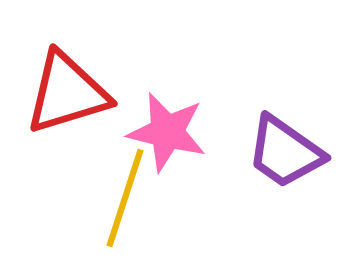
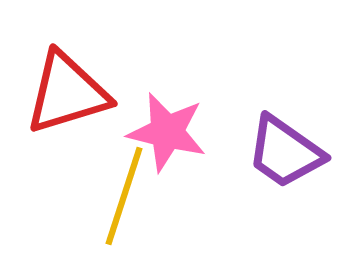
yellow line: moved 1 px left, 2 px up
